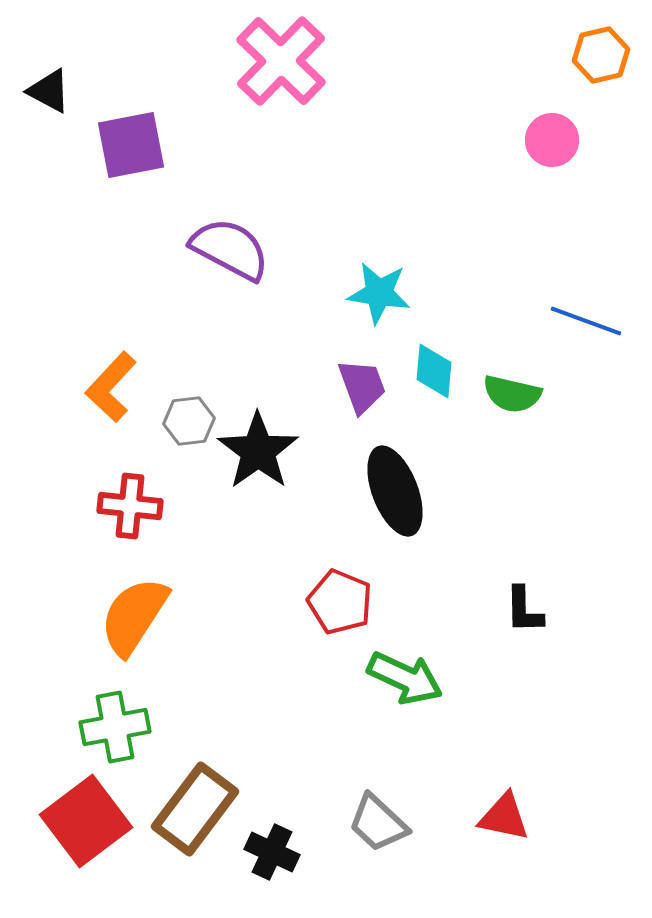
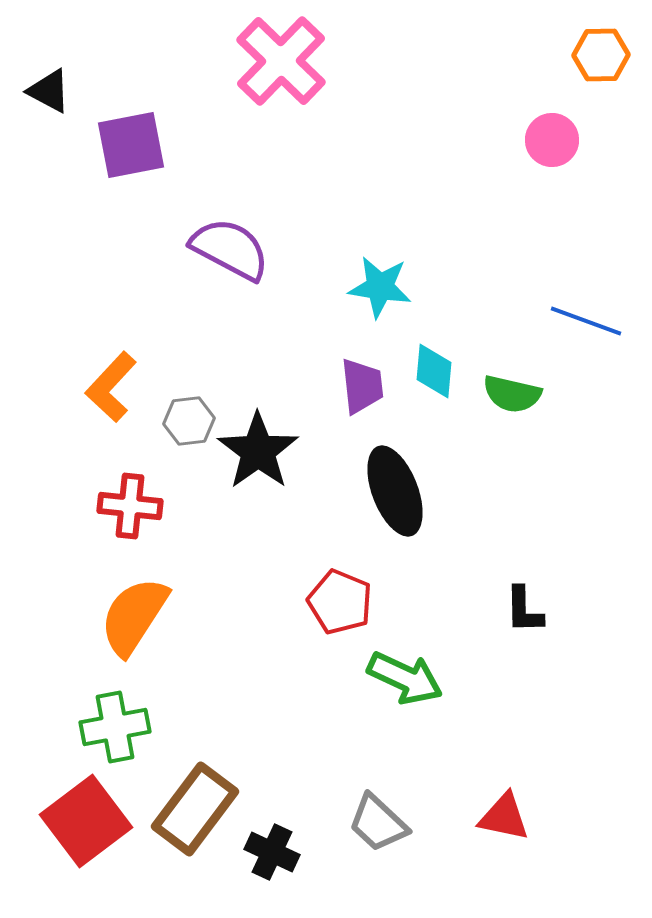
orange hexagon: rotated 12 degrees clockwise
cyan star: moved 1 px right, 6 px up
purple trapezoid: rotated 14 degrees clockwise
